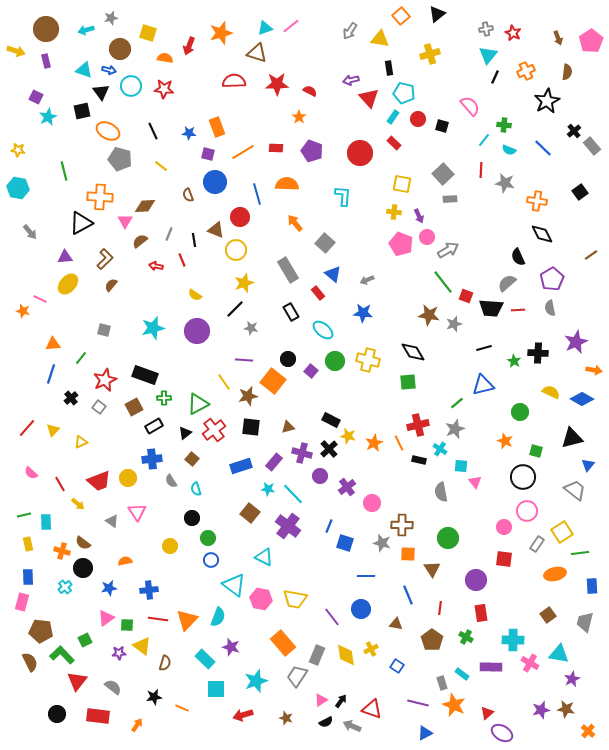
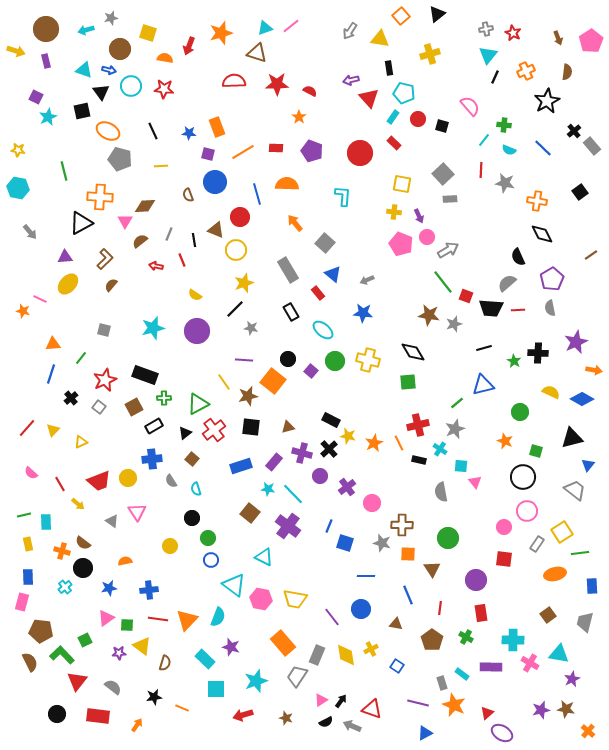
yellow line at (161, 166): rotated 40 degrees counterclockwise
